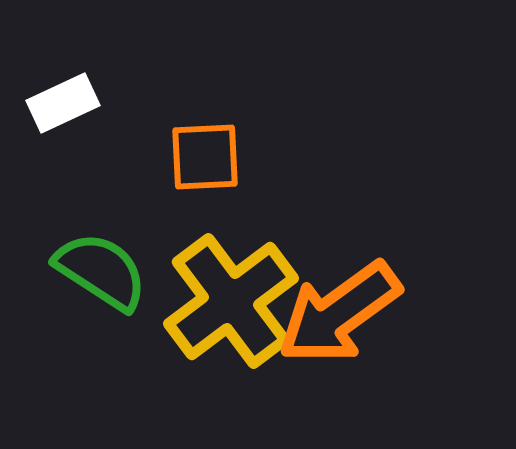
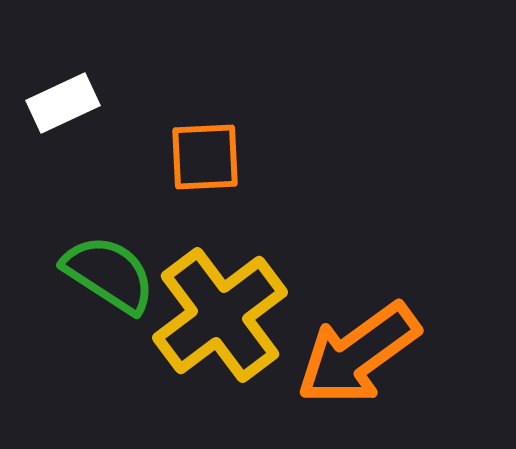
green semicircle: moved 8 px right, 3 px down
yellow cross: moved 11 px left, 14 px down
orange arrow: moved 19 px right, 41 px down
